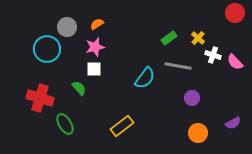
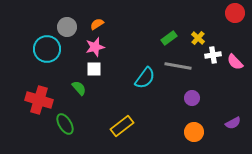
white cross: rotated 28 degrees counterclockwise
red cross: moved 1 px left, 2 px down
orange circle: moved 4 px left, 1 px up
